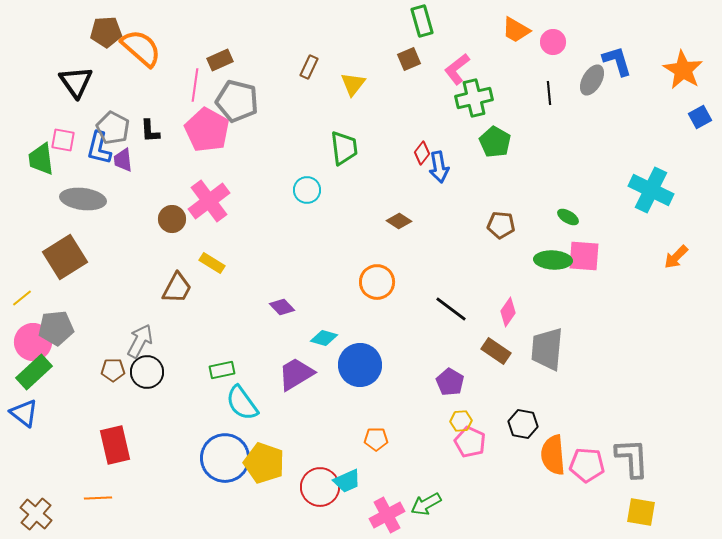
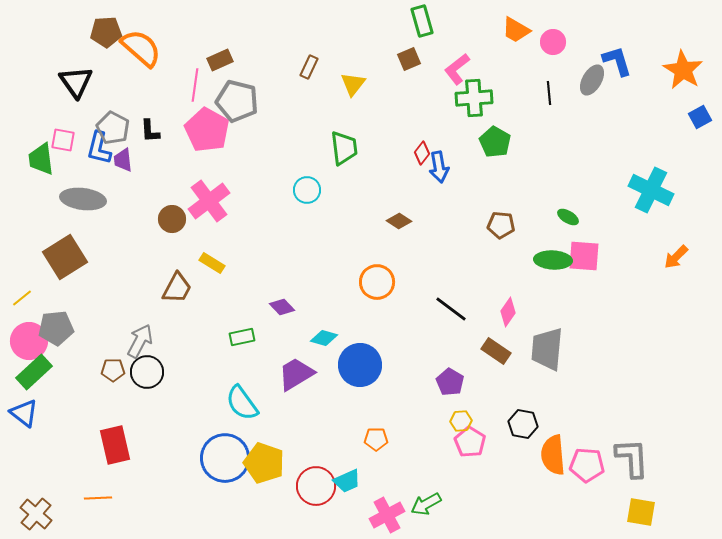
green cross at (474, 98): rotated 9 degrees clockwise
pink circle at (33, 342): moved 4 px left, 1 px up
green rectangle at (222, 370): moved 20 px right, 33 px up
pink pentagon at (470, 442): rotated 8 degrees clockwise
red circle at (320, 487): moved 4 px left, 1 px up
